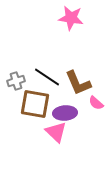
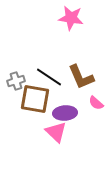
black line: moved 2 px right
brown L-shape: moved 3 px right, 6 px up
brown square: moved 5 px up
